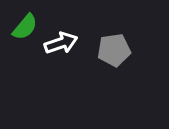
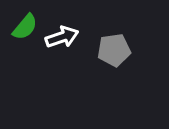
white arrow: moved 1 px right, 6 px up
